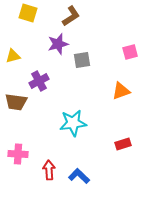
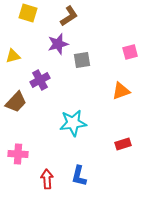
brown L-shape: moved 2 px left
purple cross: moved 1 px right, 1 px up
brown trapezoid: rotated 55 degrees counterclockwise
red arrow: moved 2 px left, 9 px down
blue L-shape: rotated 120 degrees counterclockwise
